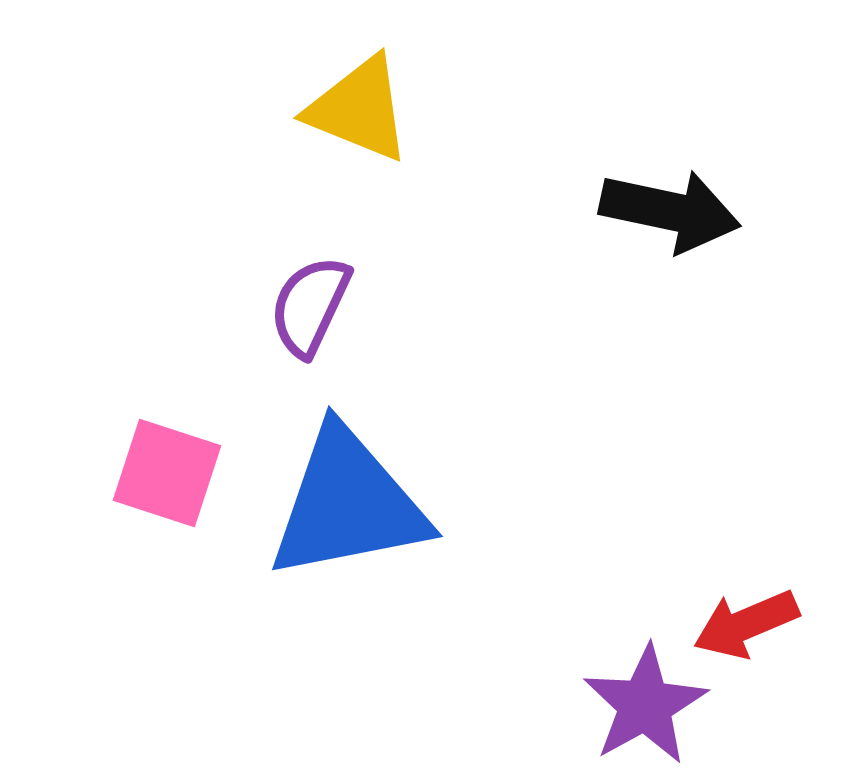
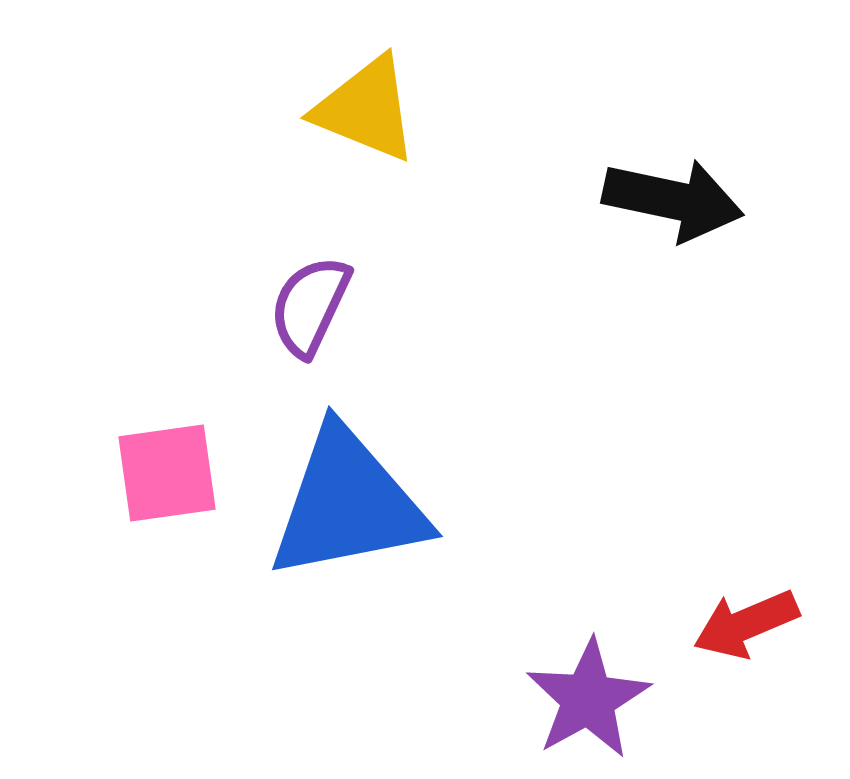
yellow triangle: moved 7 px right
black arrow: moved 3 px right, 11 px up
pink square: rotated 26 degrees counterclockwise
purple star: moved 57 px left, 6 px up
